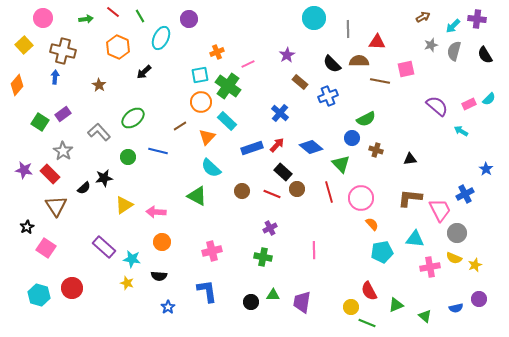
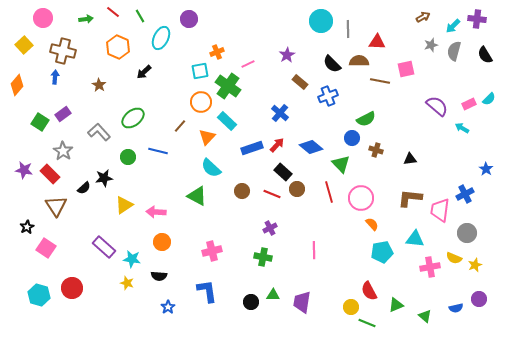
cyan circle at (314, 18): moved 7 px right, 3 px down
cyan square at (200, 75): moved 4 px up
brown line at (180, 126): rotated 16 degrees counterclockwise
cyan arrow at (461, 131): moved 1 px right, 3 px up
pink trapezoid at (440, 210): rotated 145 degrees counterclockwise
gray circle at (457, 233): moved 10 px right
